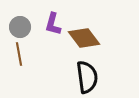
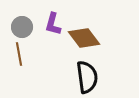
gray circle: moved 2 px right
